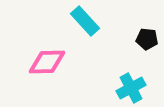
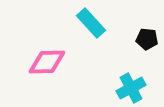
cyan rectangle: moved 6 px right, 2 px down
